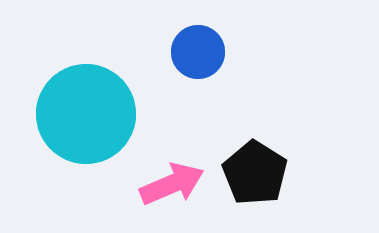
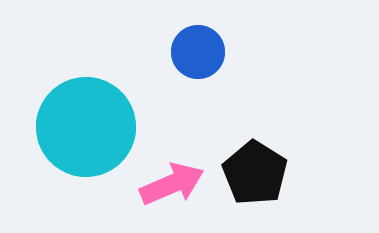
cyan circle: moved 13 px down
